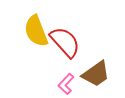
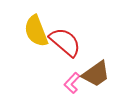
red semicircle: rotated 8 degrees counterclockwise
pink L-shape: moved 6 px right, 1 px up
